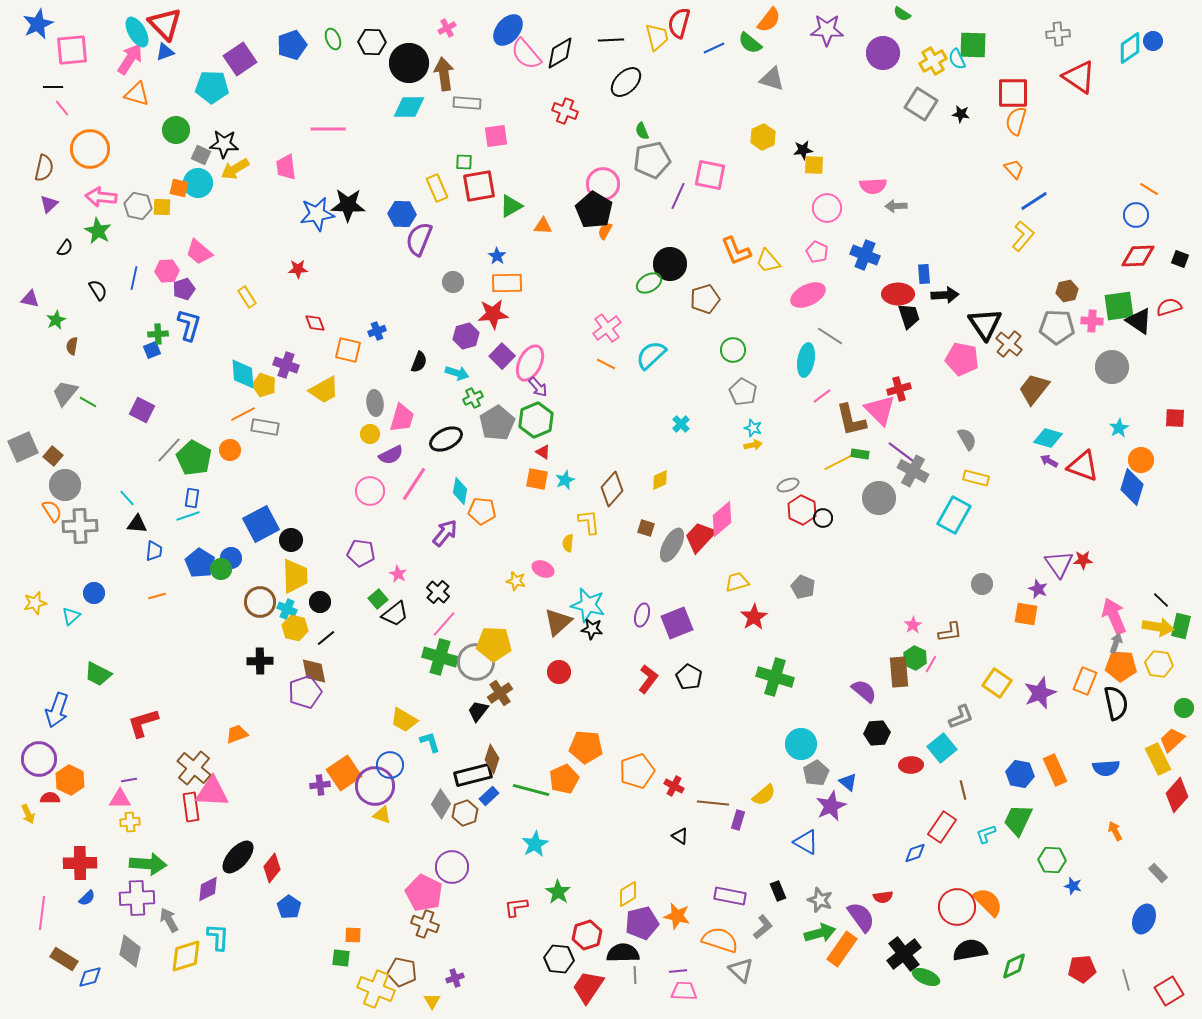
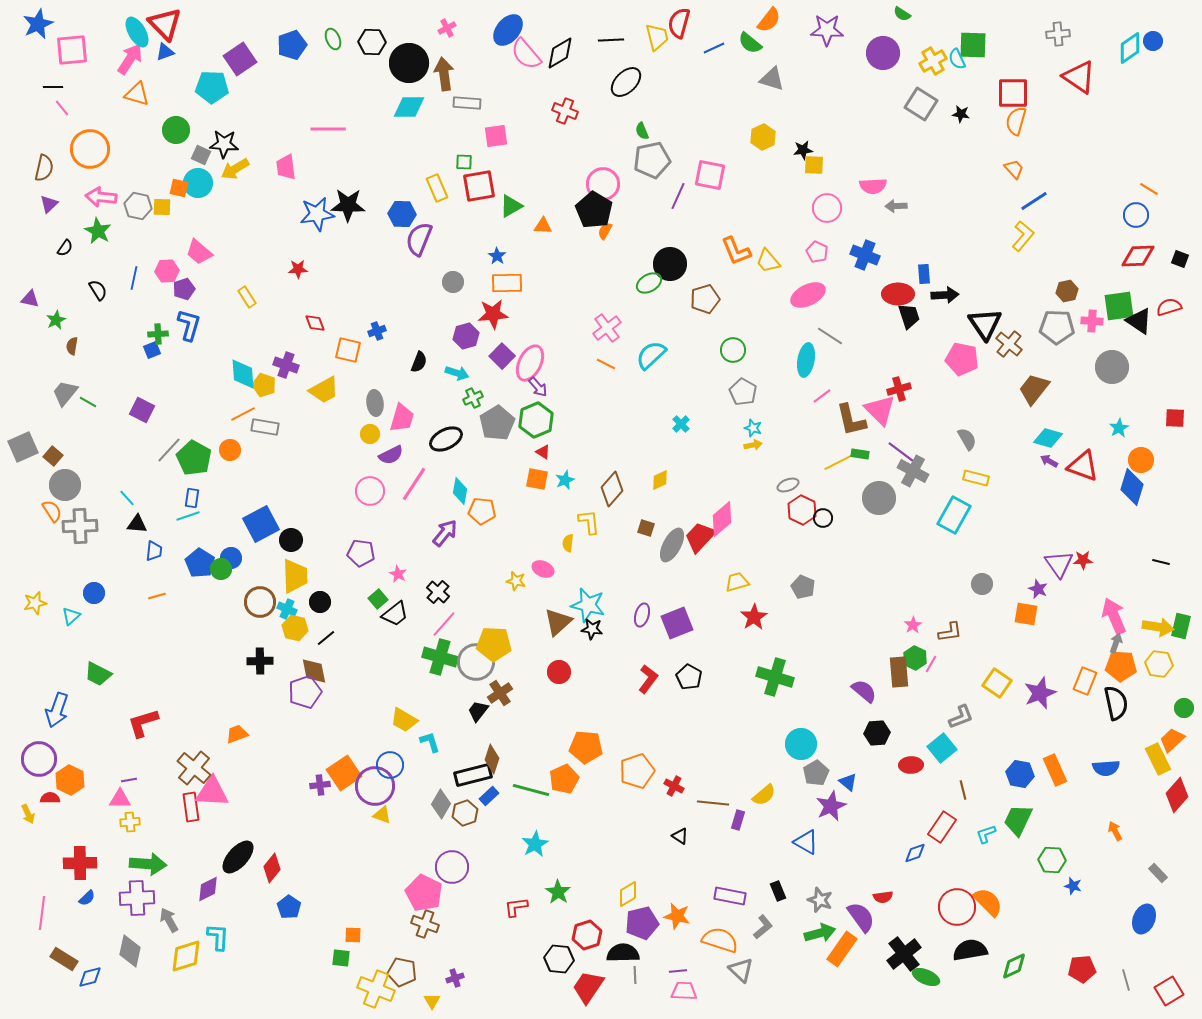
black line at (1161, 600): moved 38 px up; rotated 30 degrees counterclockwise
